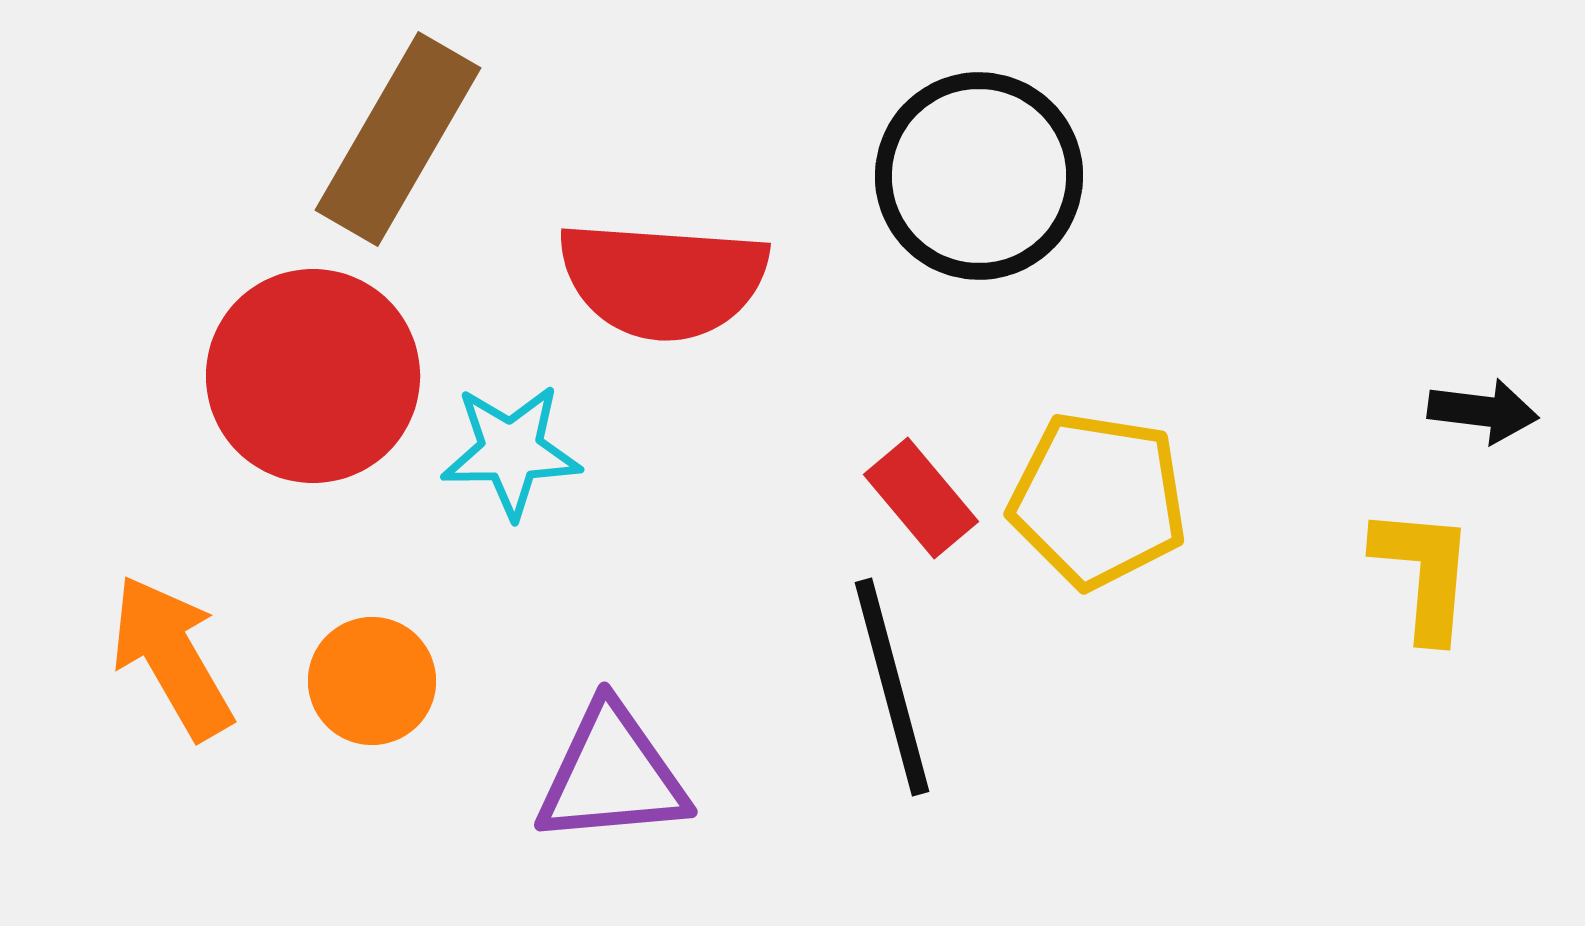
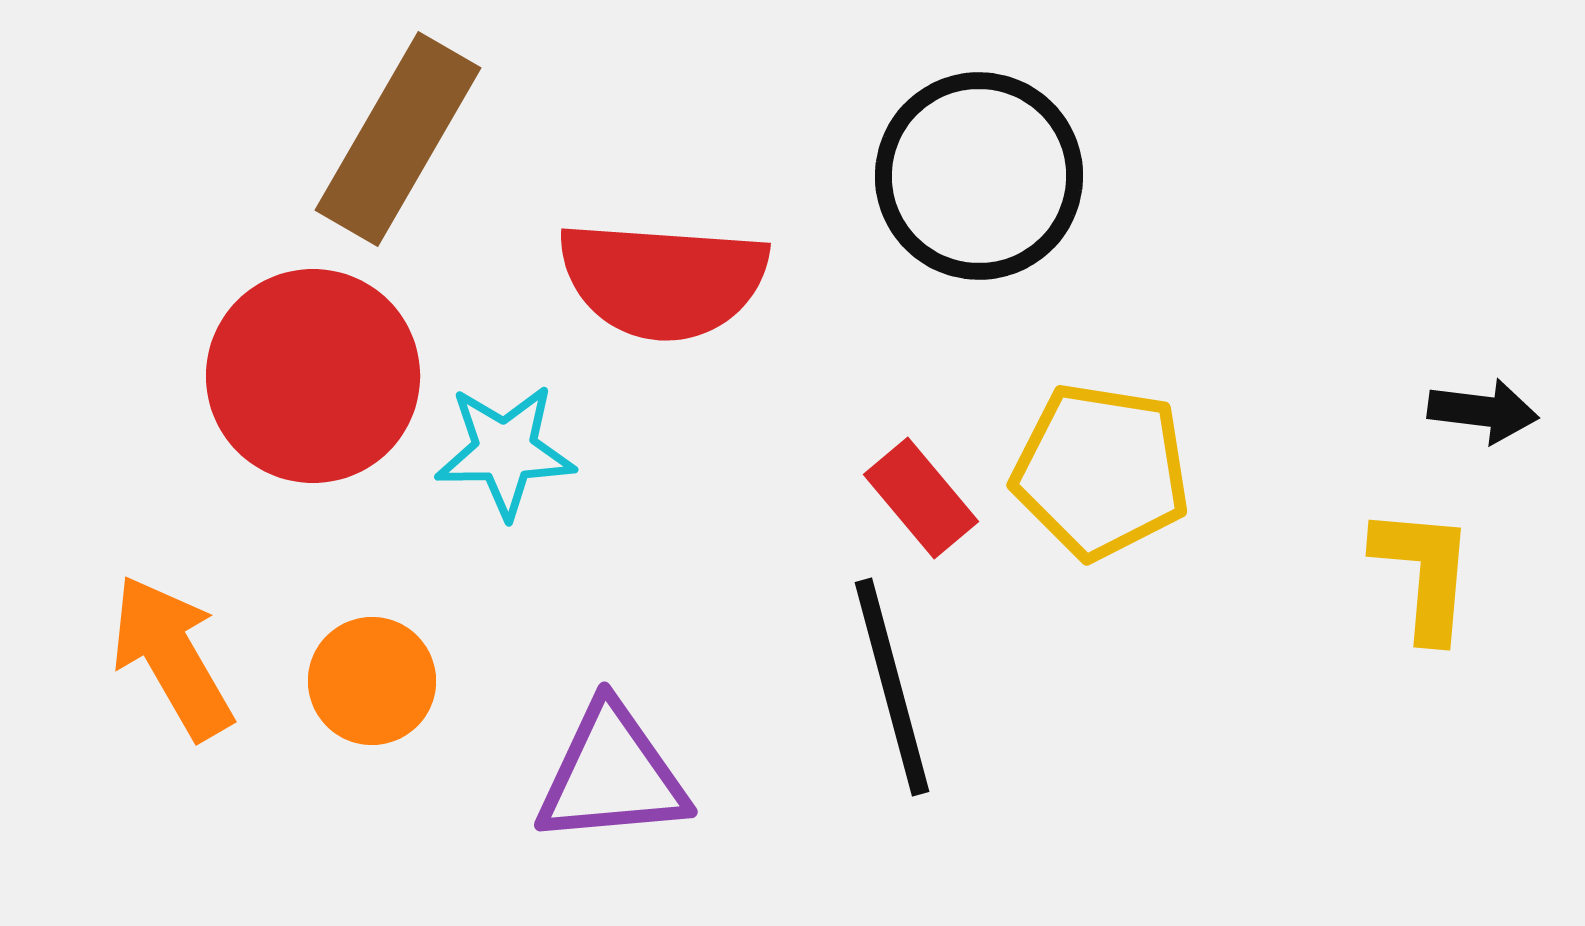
cyan star: moved 6 px left
yellow pentagon: moved 3 px right, 29 px up
